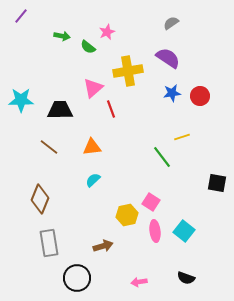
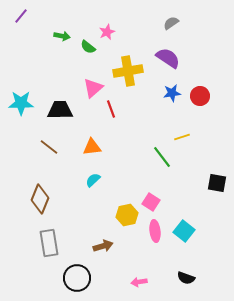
cyan star: moved 3 px down
